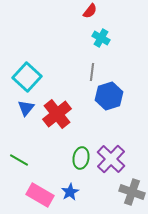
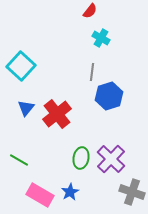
cyan square: moved 6 px left, 11 px up
